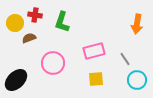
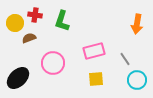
green L-shape: moved 1 px up
black ellipse: moved 2 px right, 2 px up
